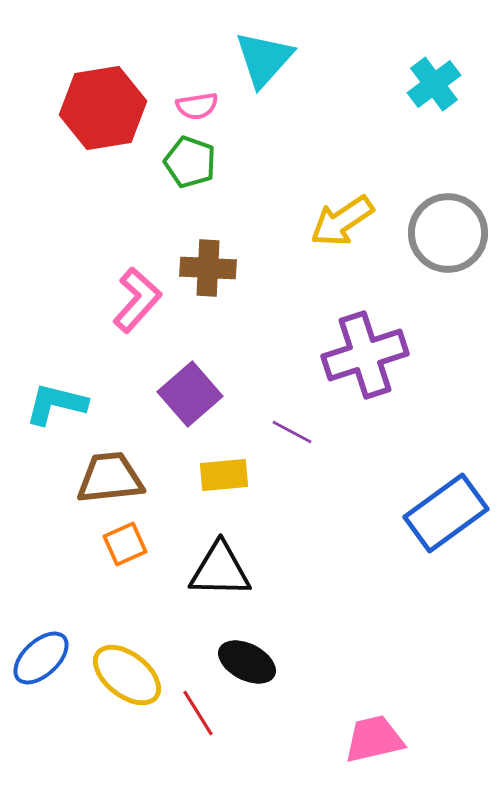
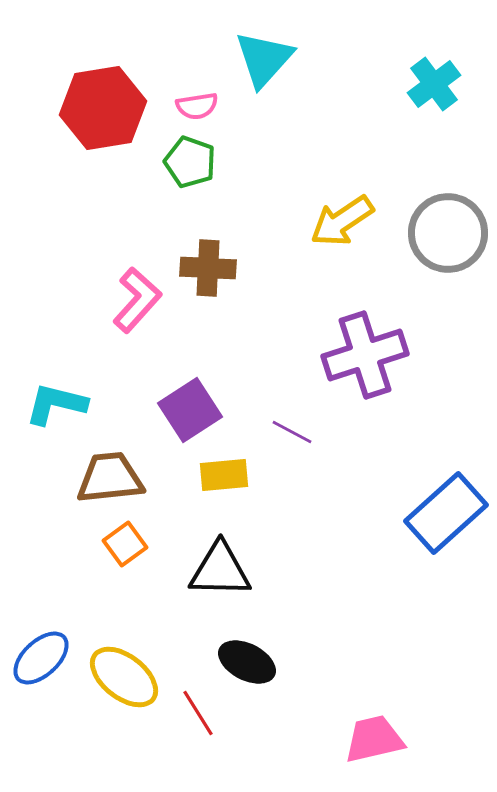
purple square: moved 16 px down; rotated 8 degrees clockwise
blue rectangle: rotated 6 degrees counterclockwise
orange square: rotated 12 degrees counterclockwise
yellow ellipse: moved 3 px left, 2 px down
